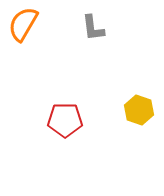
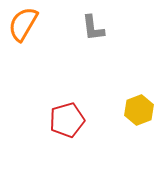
yellow hexagon: rotated 20 degrees clockwise
red pentagon: moved 2 px right; rotated 16 degrees counterclockwise
